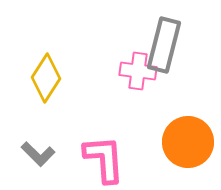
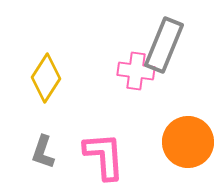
gray rectangle: rotated 8 degrees clockwise
pink cross: moved 2 px left
gray L-shape: moved 5 px right, 2 px up; rotated 64 degrees clockwise
pink L-shape: moved 3 px up
